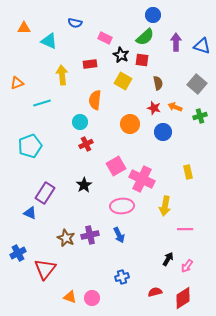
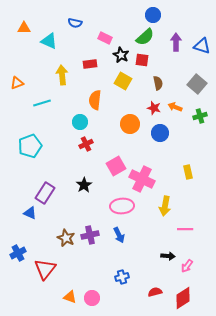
blue circle at (163, 132): moved 3 px left, 1 px down
black arrow at (168, 259): moved 3 px up; rotated 64 degrees clockwise
